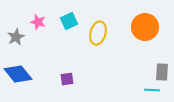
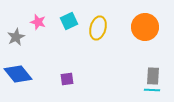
yellow ellipse: moved 5 px up
gray rectangle: moved 9 px left, 4 px down
